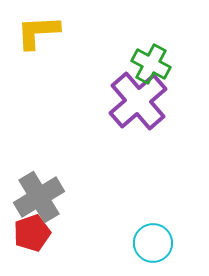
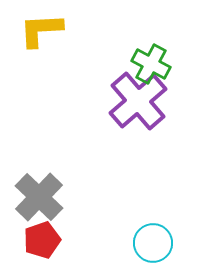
yellow L-shape: moved 3 px right, 2 px up
gray cross: rotated 15 degrees counterclockwise
red pentagon: moved 10 px right, 7 px down
